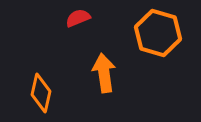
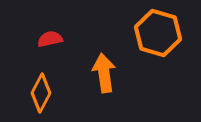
red semicircle: moved 28 px left, 21 px down; rotated 10 degrees clockwise
orange diamond: rotated 15 degrees clockwise
